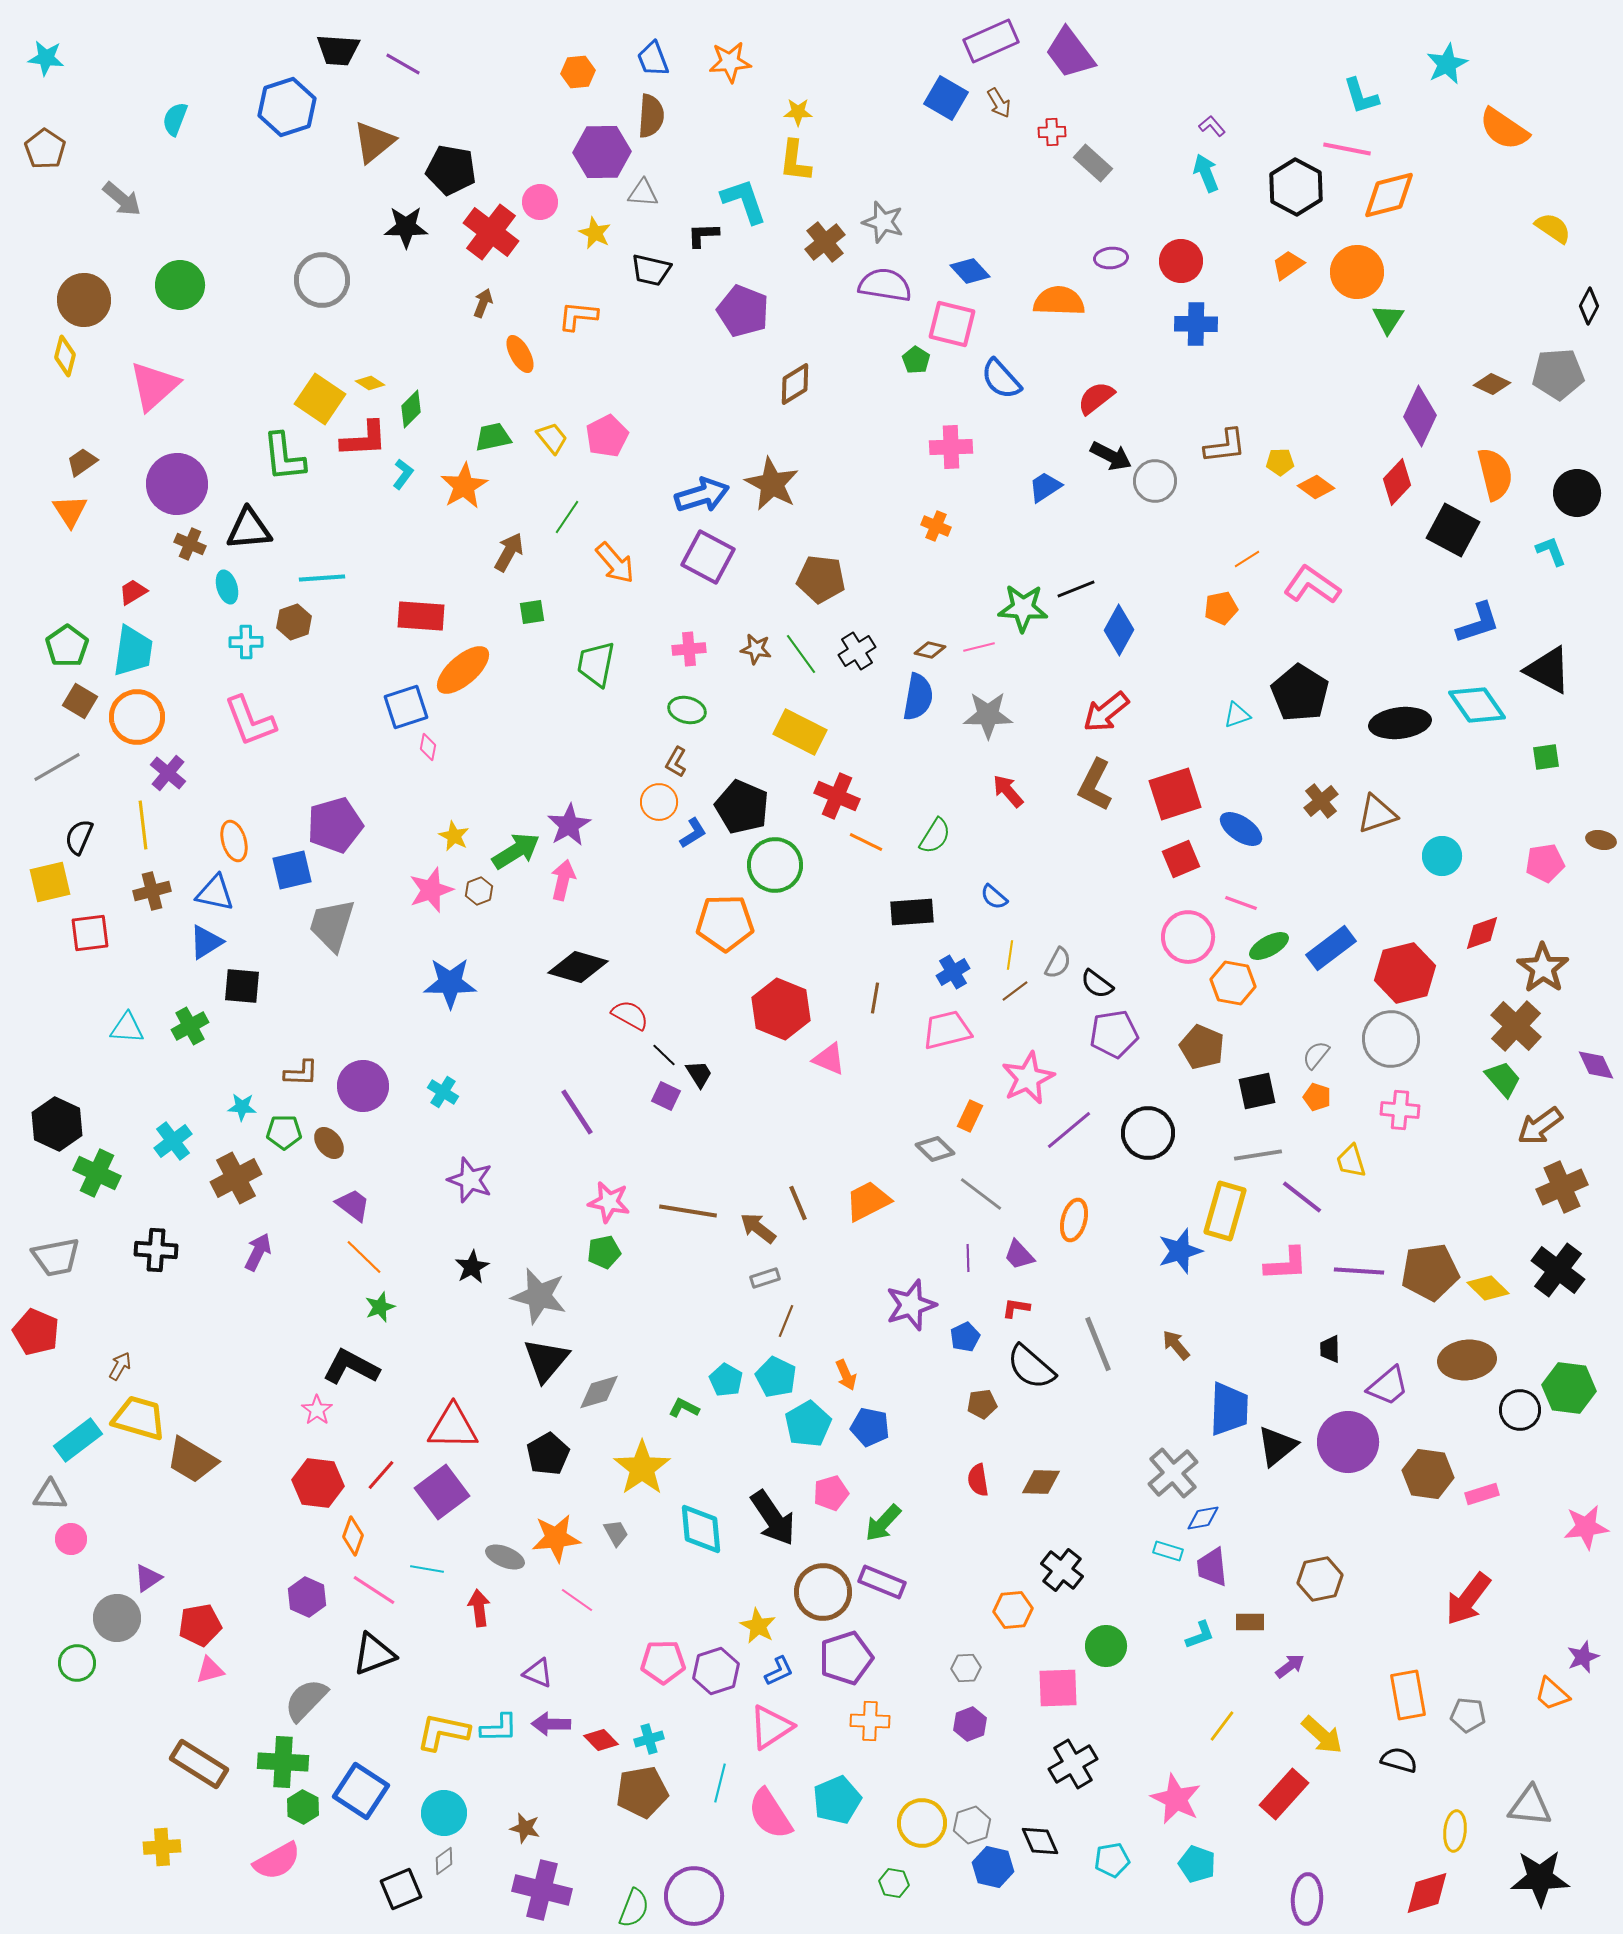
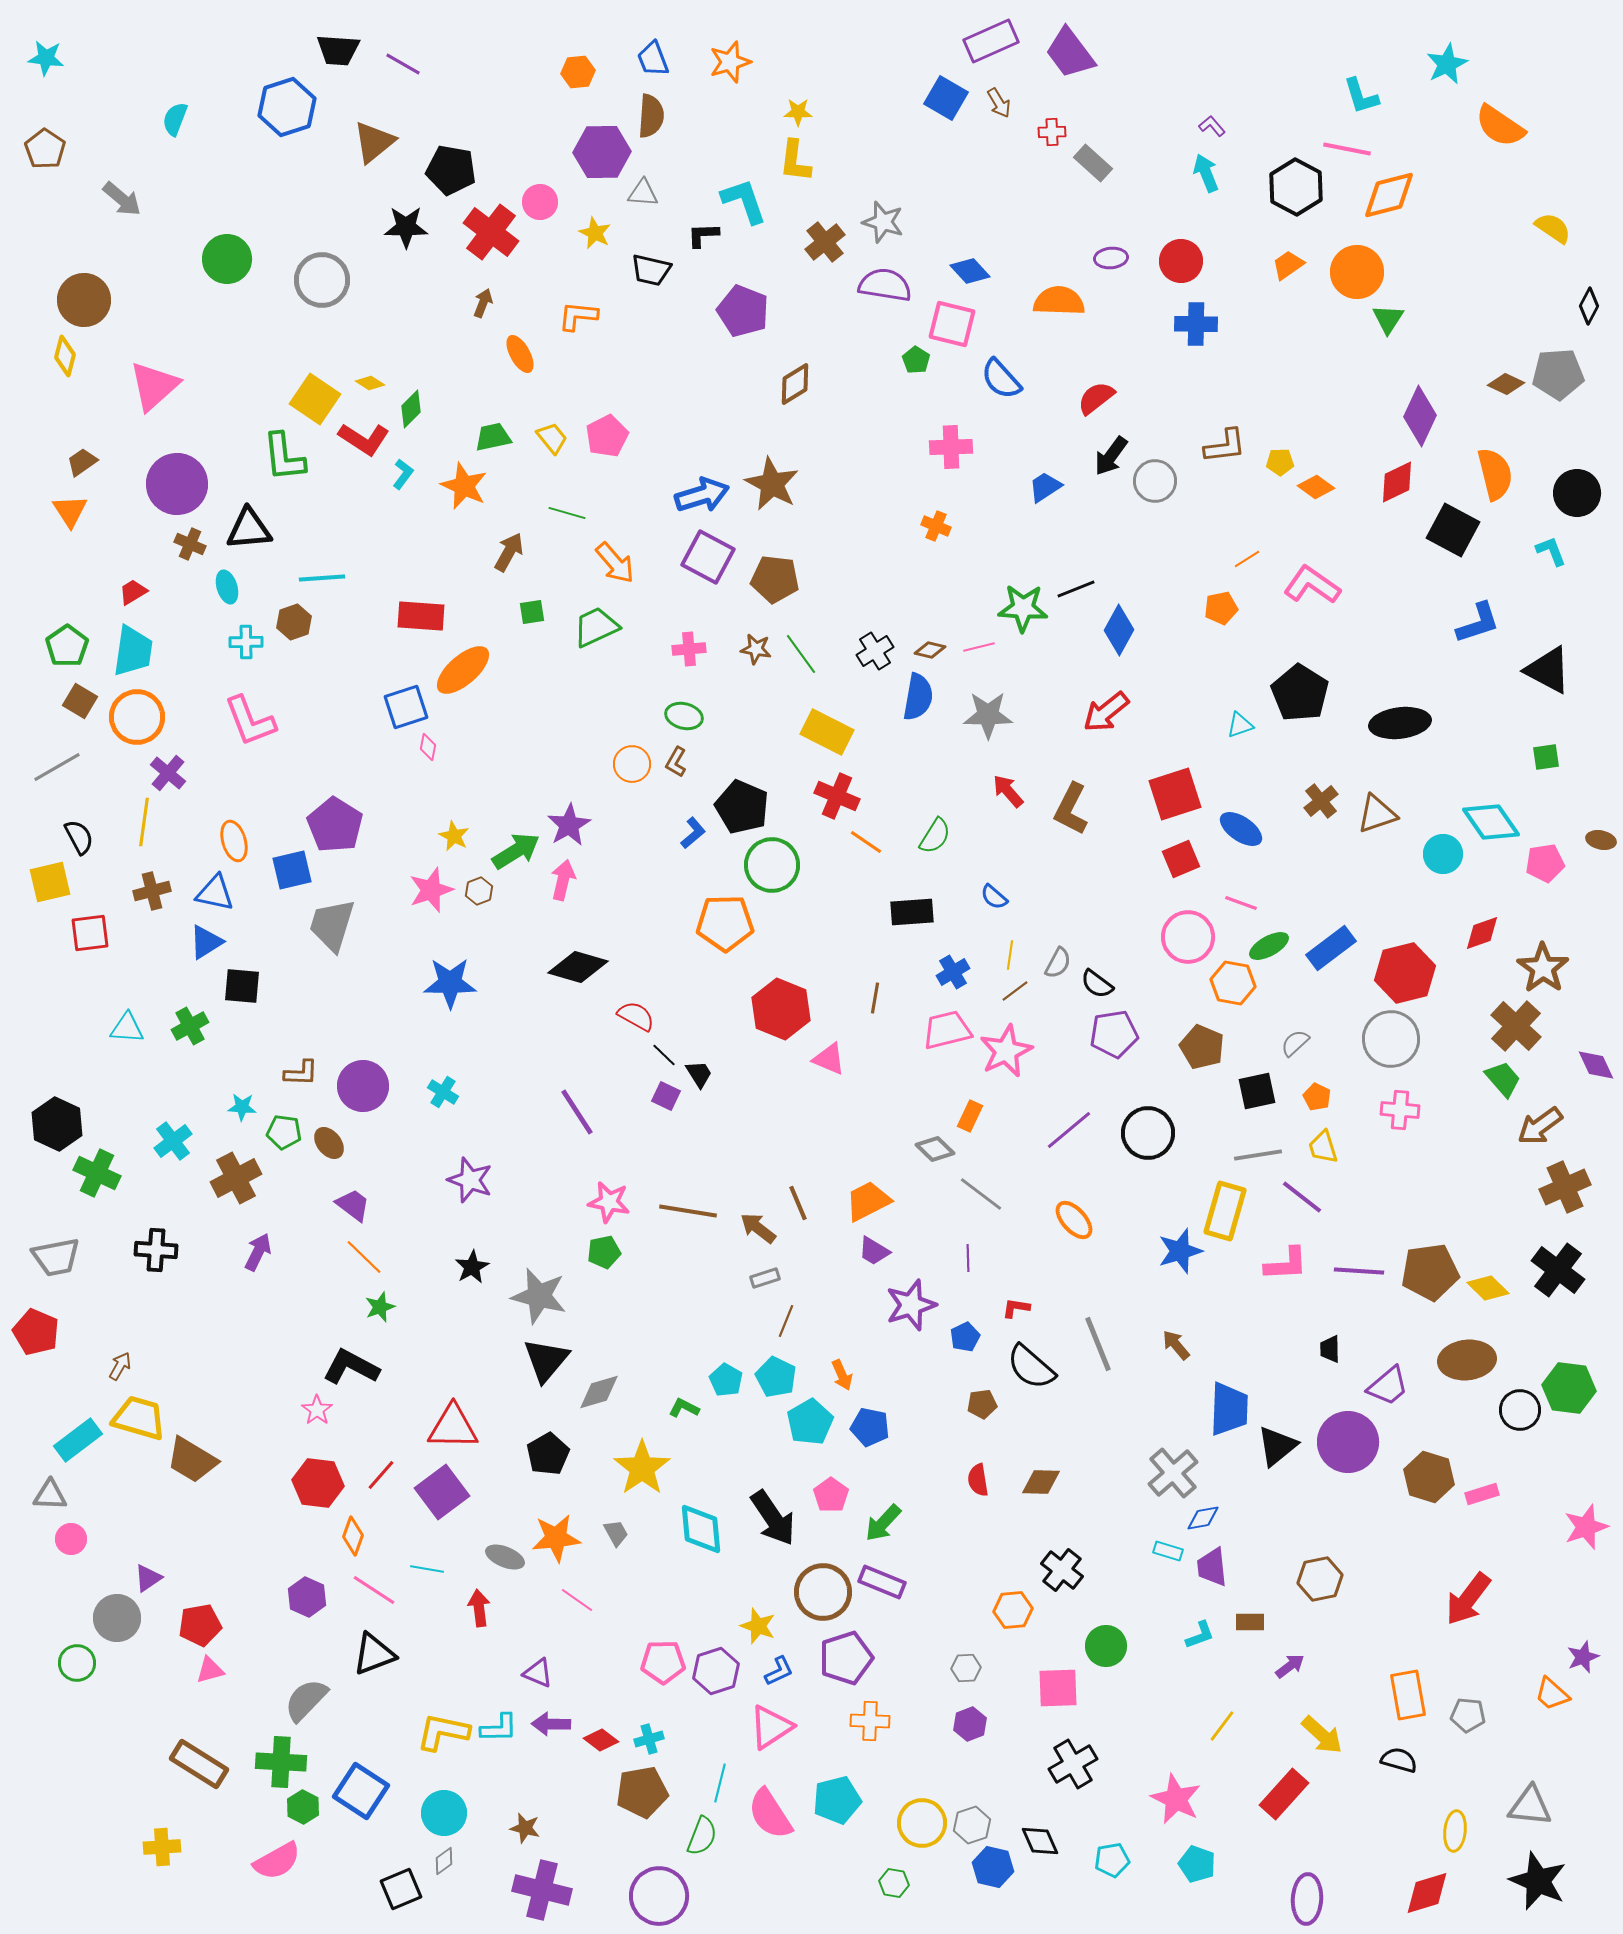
orange star at (730, 62): rotated 12 degrees counterclockwise
orange semicircle at (1504, 129): moved 4 px left, 3 px up
green circle at (180, 285): moved 47 px right, 26 px up
brown diamond at (1492, 384): moved 14 px right
yellow square at (320, 399): moved 5 px left
red L-shape at (364, 439): rotated 36 degrees clockwise
black arrow at (1111, 456): rotated 99 degrees clockwise
red diamond at (1397, 482): rotated 21 degrees clockwise
orange star at (464, 486): rotated 18 degrees counterclockwise
green line at (567, 517): moved 4 px up; rotated 72 degrees clockwise
brown pentagon at (821, 579): moved 46 px left
black cross at (857, 651): moved 18 px right
green trapezoid at (596, 664): moved 37 px up; rotated 54 degrees clockwise
cyan diamond at (1477, 705): moved 14 px right, 117 px down
green ellipse at (687, 710): moved 3 px left, 6 px down
cyan triangle at (1237, 715): moved 3 px right, 10 px down
yellow rectangle at (800, 732): moved 27 px right
brown L-shape at (1095, 785): moved 24 px left, 24 px down
orange circle at (659, 802): moved 27 px left, 38 px up
yellow line at (143, 825): moved 1 px right, 3 px up; rotated 15 degrees clockwise
purple pentagon at (335, 825): rotated 24 degrees counterclockwise
blue L-shape at (693, 833): rotated 8 degrees counterclockwise
black semicircle at (79, 837): rotated 129 degrees clockwise
orange line at (866, 842): rotated 8 degrees clockwise
cyan circle at (1442, 856): moved 1 px right, 2 px up
green circle at (775, 865): moved 3 px left
red semicircle at (630, 1015): moved 6 px right, 1 px down
gray semicircle at (1316, 1055): moved 21 px left, 12 px up; rotated 8 degrees clockwise
pink star at (1028, 1078): moved 22 px left, 27 px up
orange pentagon at (1317, 1097): rotated 8 degrees clockwise
green pentagon at (284, 1132): rotated 8 degrees clockwise
yellow trapezoid at (1351, 1161): moved 28 px left, 14 px up
brown cross at (1562, 1187): moved 3 px right
orange ellipse at (1074, 1220): rotated 57 degrees counterclockwise
purple trapezoid at (1019, 1255): moved 145 px left, 4 px up; rotated 16 degrees counterclockwise
orange arrow at (846, 1375): moved 4 px left
cyan pentagon at (808, 1424): moved 2 px right, 2 px up
brown hexagon at (1428, 1474): moved 1 px right, 3 px down; rotated 9 degrees clockwise
pink pentagon at (831, 1493): moved 2 px down; rotated 20 degrees counterclockwise
pink star at (1586, 1527): rotated 12 degrees counterclockwise
yellow star at (758, 1626): rotated 9 degrees counterclockwise
red diamond at (601, 1740): rotated 8 degrees counterclockwise
green cross at (283, 1762): moved 2 px left
cyan pentagon at (837, 1800): rotated 9 degrees clockwise
black star at (1540, 1878): moved 2 px left, 3 px down; rotated 24 degrees clockwise
purple circle at (694, 1896): moved 35 px left
green semicircle at (634, 1908): moved 68 px right, 72 px up
